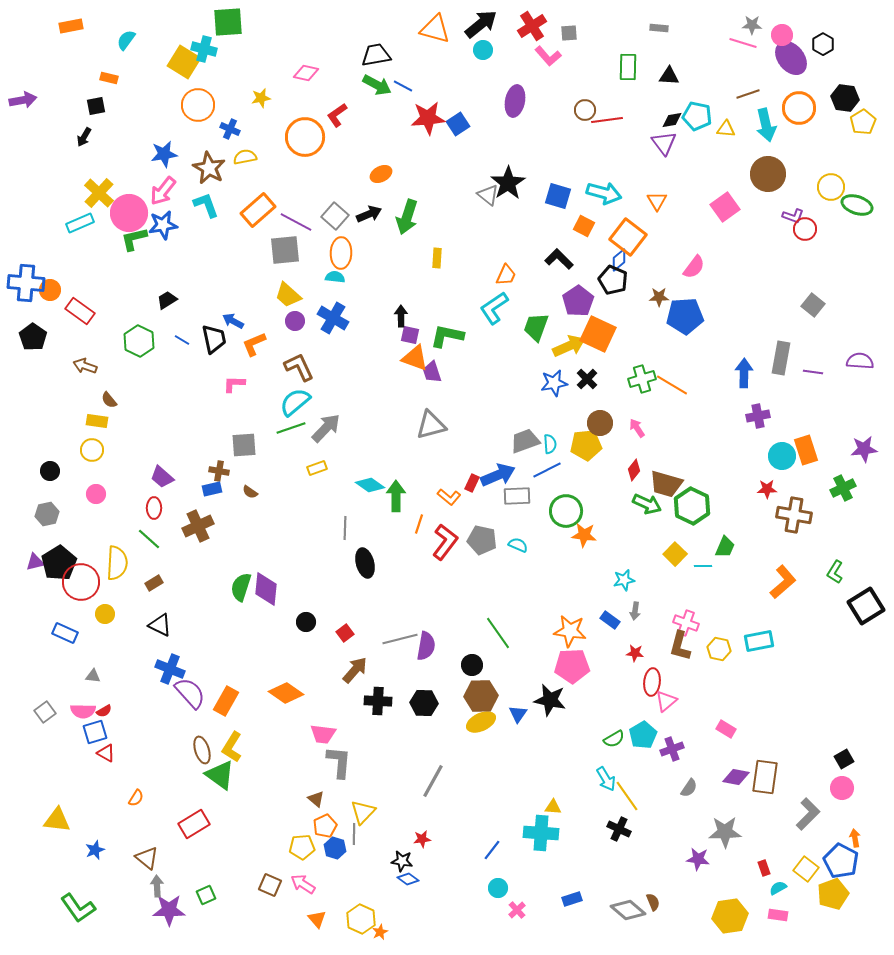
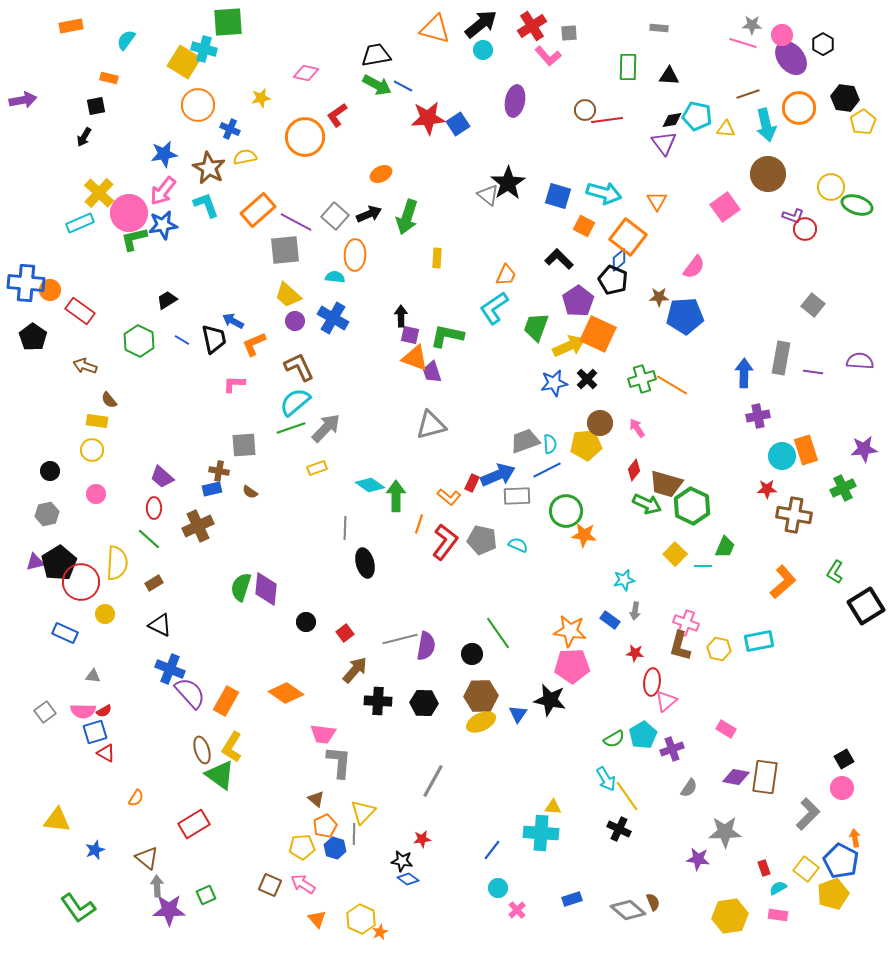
orange ellipse at (341, 253): moved 14 px right, 2 px down
black circle at (472, 665): moved 11 px up
